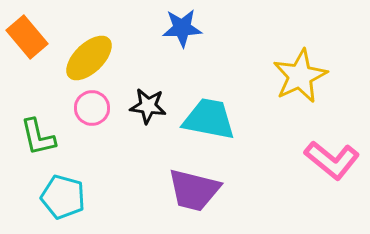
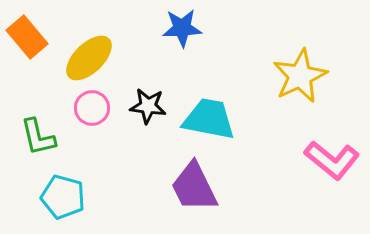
purple trapezoid: moved 3 px up; rotated 50 degrees clockwise
